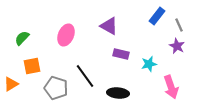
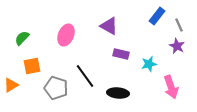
orange triangle: moved 1 px down
